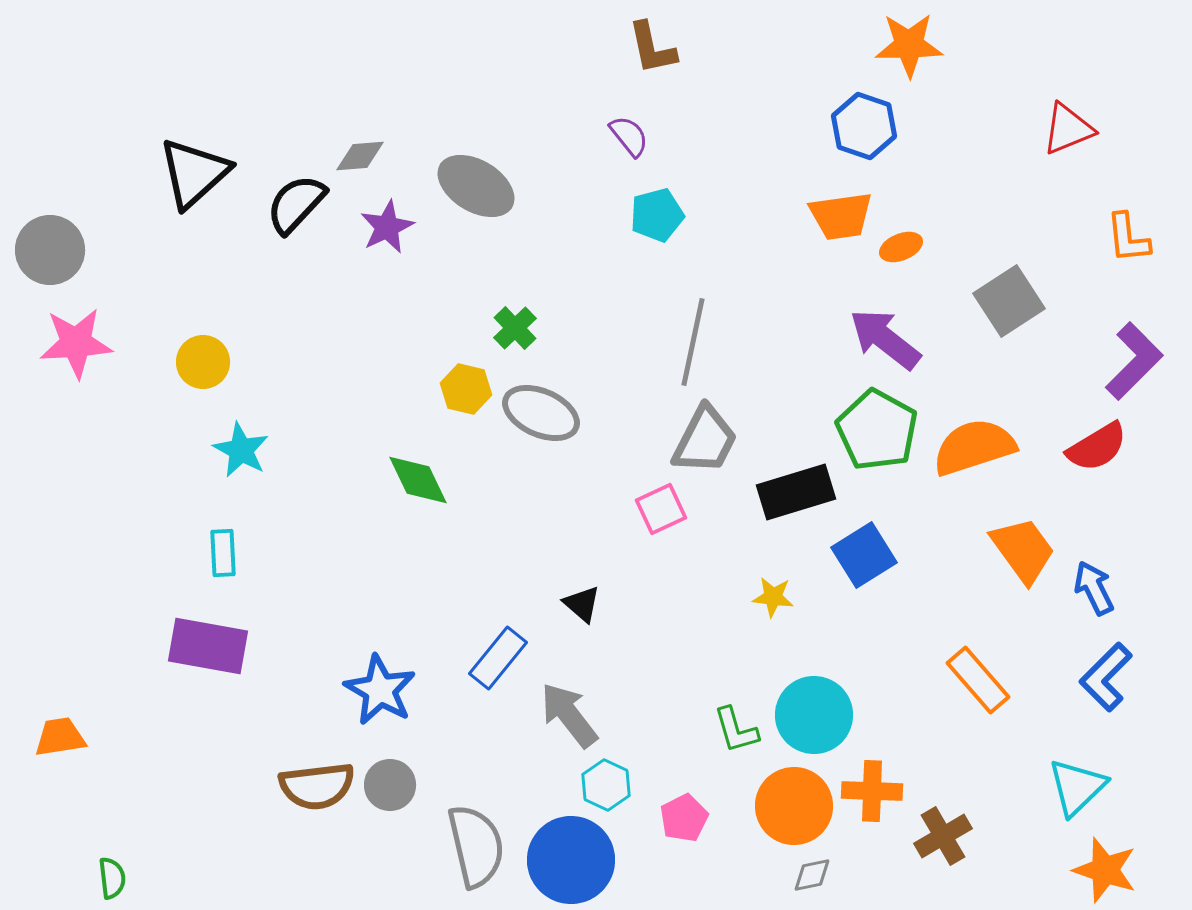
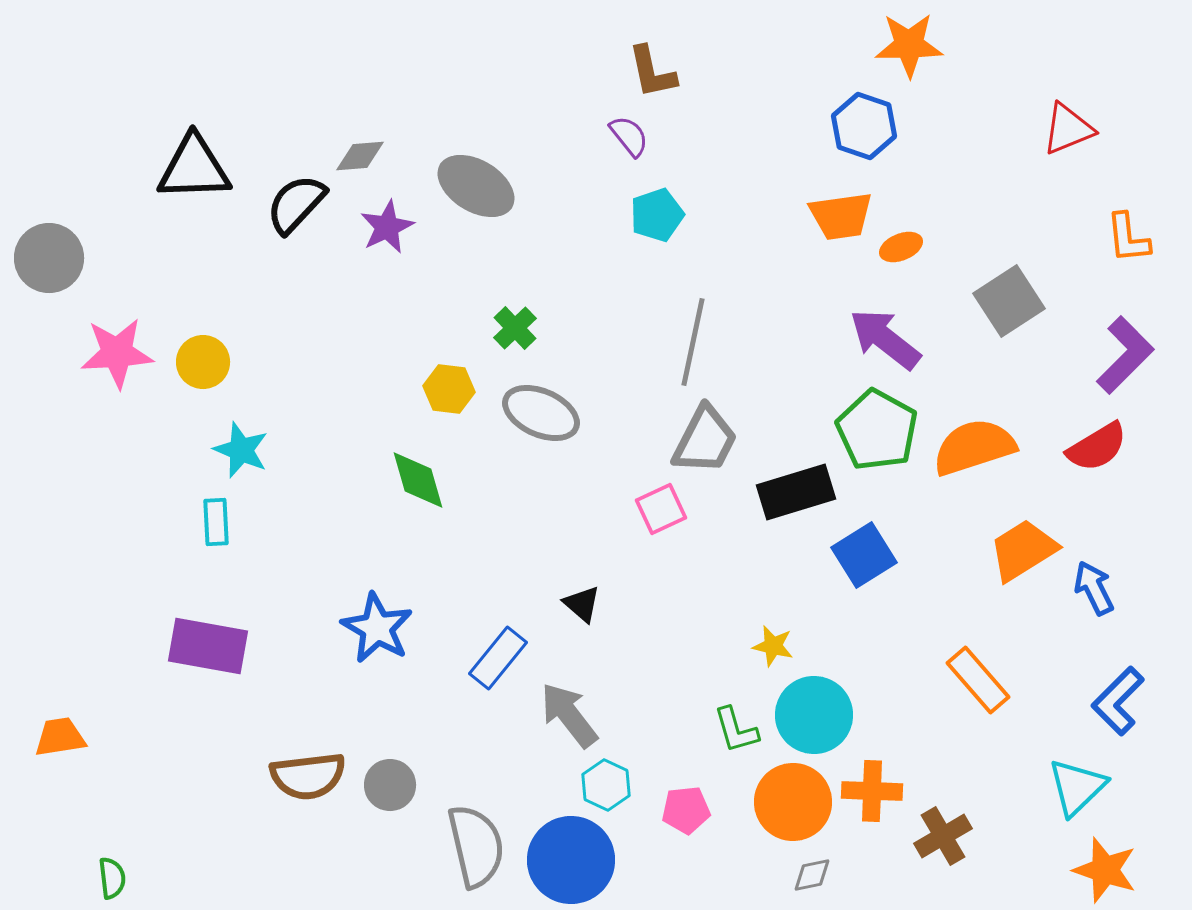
brown L-shape at (652, 48): moved 24 px down
black triangle at (194, 173): moved 5 px up; rotated 40 degrees clockwise
cyan pentagon at (657, 215): rotated 4 degrees counterclockwise
gray circle at (50, 250): moved 1 px left, 8 px down
pink star at (76, 343): moved 41 px right, 10 px down
purple L-shape at (1134, 361): moved 9 px left, 6 px up
yellow hexagon at (466, 389): moved 17 px left; rotated 6 degrees counterclockwise
cyan star at (241, 450): rotated 6 degrees counterclockwise
green diamond at (418, 480): rotated 10 degrees clockwise
orange trapezoid at (1023, 550): rotated 86 degrees counterclockwise
cyan rectangle at (223, 553): moved 7 px left, 31 px up
yellow star at (773, 597): moved 49 px down; rotated 6 degrees clockwise
blue L-shape at (1106, 677): moved 12 px right, 24 px down
blue star at (380, 690): moved 3 px left, 62 px up
brown semicircle at (317, 786): moved 9 px left, 10 px up
orange circle at (794, 806): moved 1 px left, 4 px up
pink pentagon at (684, 818): moved 2 px right, 8 px up; rotated 21 degrees clockwise
